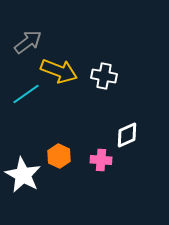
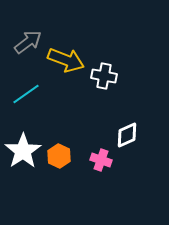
yellow arrow: moved 7 px right, 11 px up
pink cross: rotated 15 degrees clockwise
white star: moved 24 px up; rotated 9 degrees clockwise
